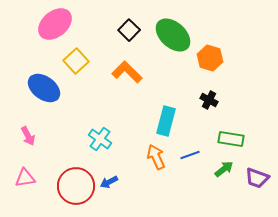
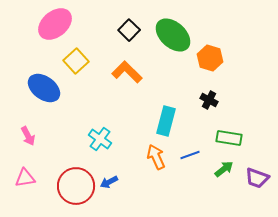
green rectangle: moved 2 px left, 1 px up
